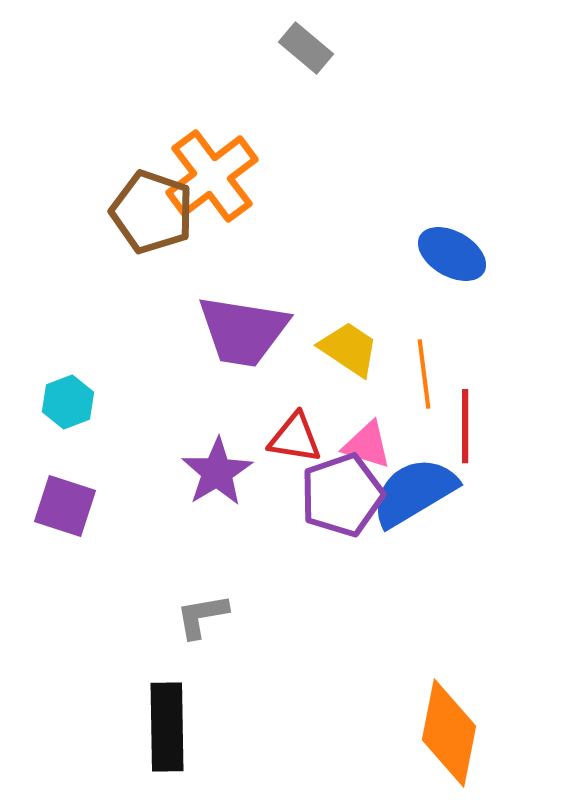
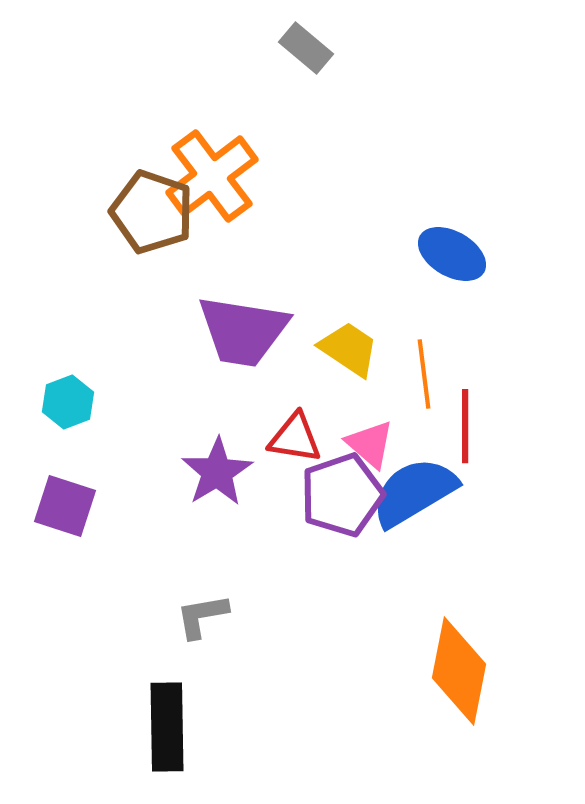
pink triangle: moved 3 px right, 1 px up; rotated 24 degrees clockwise
orange diamond: moved 10 px right, 62 px up
